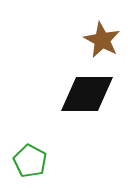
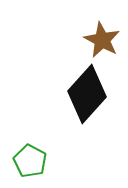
black diamond: rotated 48 degrees counterclockwise
